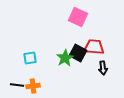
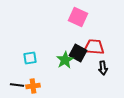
green star: moved 2 px down
